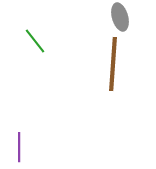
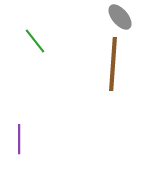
gray ellipse: rotated 24 degrees counterclockwise
purple line: moved 8 px up
